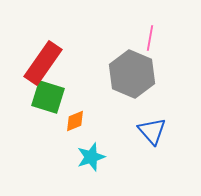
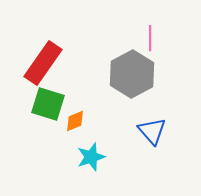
pink line: rotated 10 degrees counterclockwise
gray hexagon: rotated 9 degrees clockwise
green square: moved 7 px down
